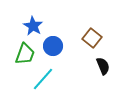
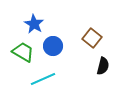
blue star: moved 1 px right, 2 px up
green trapezoid: moved 2 px left, 2 px up; rotated 80 degrees counterclockwise
black semicircle: rotated 36 degrees clockwise
cyan line: rotated 25 degrees clockwise
